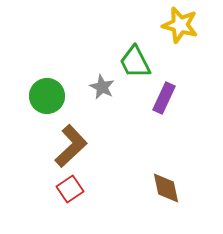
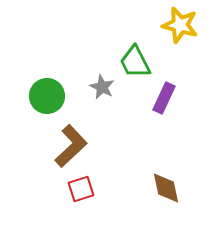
red square: moved 11 px right; rotated 16 degrees clockwise
